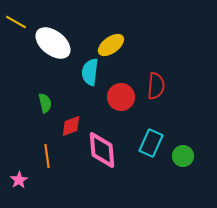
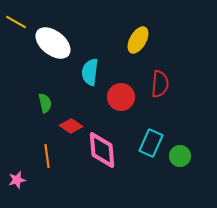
yellow ellipse: moved 27 px right, 5 px up; rotated 24 degrees counterclockwise
red semicircle: moved 4 px right, 2 px up
red diamond: rotated 55 degrees clockwise
green circle: moved 3 px left
pink star: moved 2 px left; rotated 18 degrees clockwise
